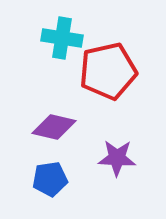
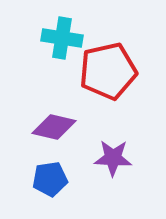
purple star: moved 4 px left
